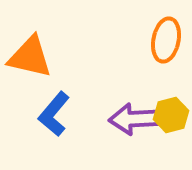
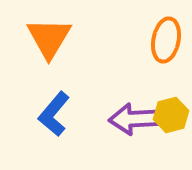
orange triangle: moved 19 px right, 19 px up; rotated 48 degrees clockwise
